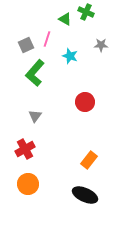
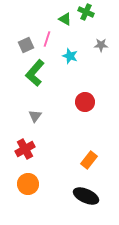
black ellipse: moved 1 px right, 1 px down
